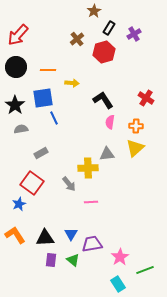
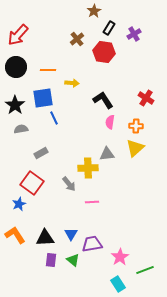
red hexagon: rotated 25 degrees clockwise
pink line: moved 1 px right
